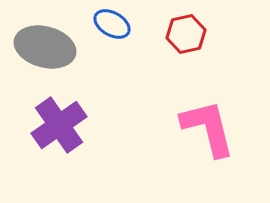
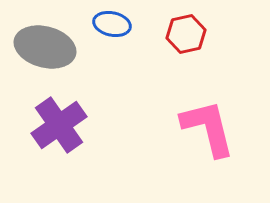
blue ellipse: rotated 18 degrees counterclockwise
